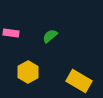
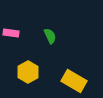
green semicircle: rotated 105 degrees clockwise
yellow rectangle: moved 5 px left
